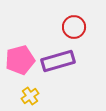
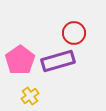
red circle: moved 6 px down
pink pentagon: rotated 20 degrees counterclockwise
